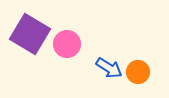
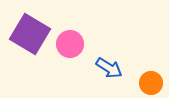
pink circle: moved 3 px right
orange circle: moved 13 px right, 11 px down
